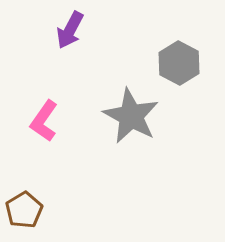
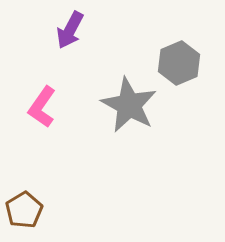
gray hexagon: rotated 9 degrees clockwise
gray star: moved 2 px left, 11 px up
pink L-shape: moved 2 px left, 14 px up
